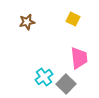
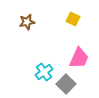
pink trapezoid: rotated 30 degrees clockwise
cyan cross: moved 5 px up
